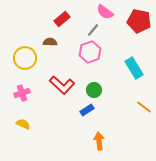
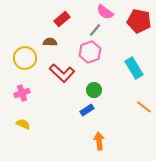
gray line: moved 2 px right
red L-shape: moved 12 px up
